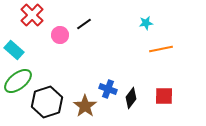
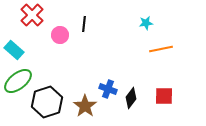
black line: rotated 49 degrees counterclockwise
